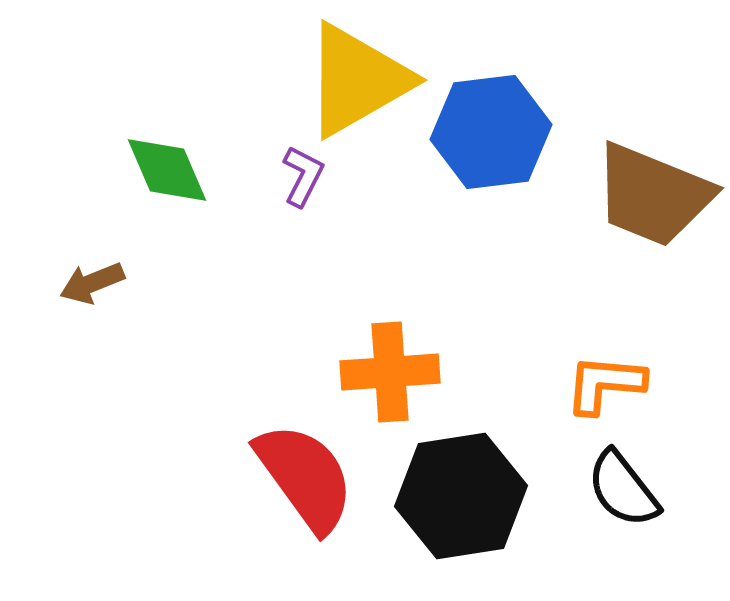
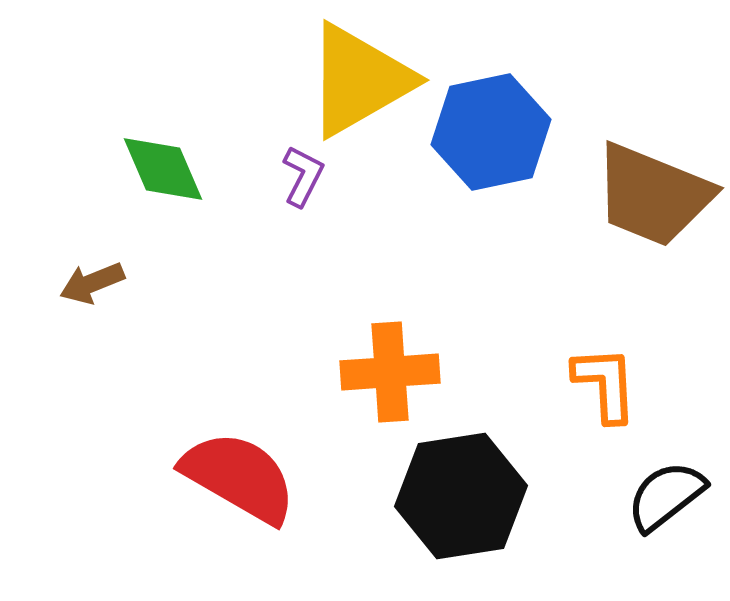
yellow triangle: moved 2 px right
blue hexagon: rotated 5 degrees counterclockwise
green diamond: moved 4 px left, 1 px up
orange L-shape: rotated 82 degrees clockwise
red semicircle: moved 66 px left; rotated 24 degrees counterclockwise
black semicircle: moved 43 px right, 7 px down; rotated 90 degrees clockwise
